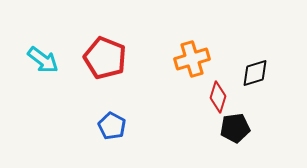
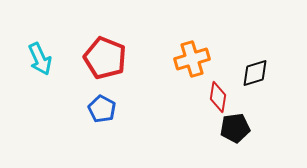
cyan arrow: moved 3 px left, 1 px up; rotated 28 degrees clockwise
red diamond: rotated 8 degrees counterclockwise
blue pentagon: moved 10 px left, 17 px up
